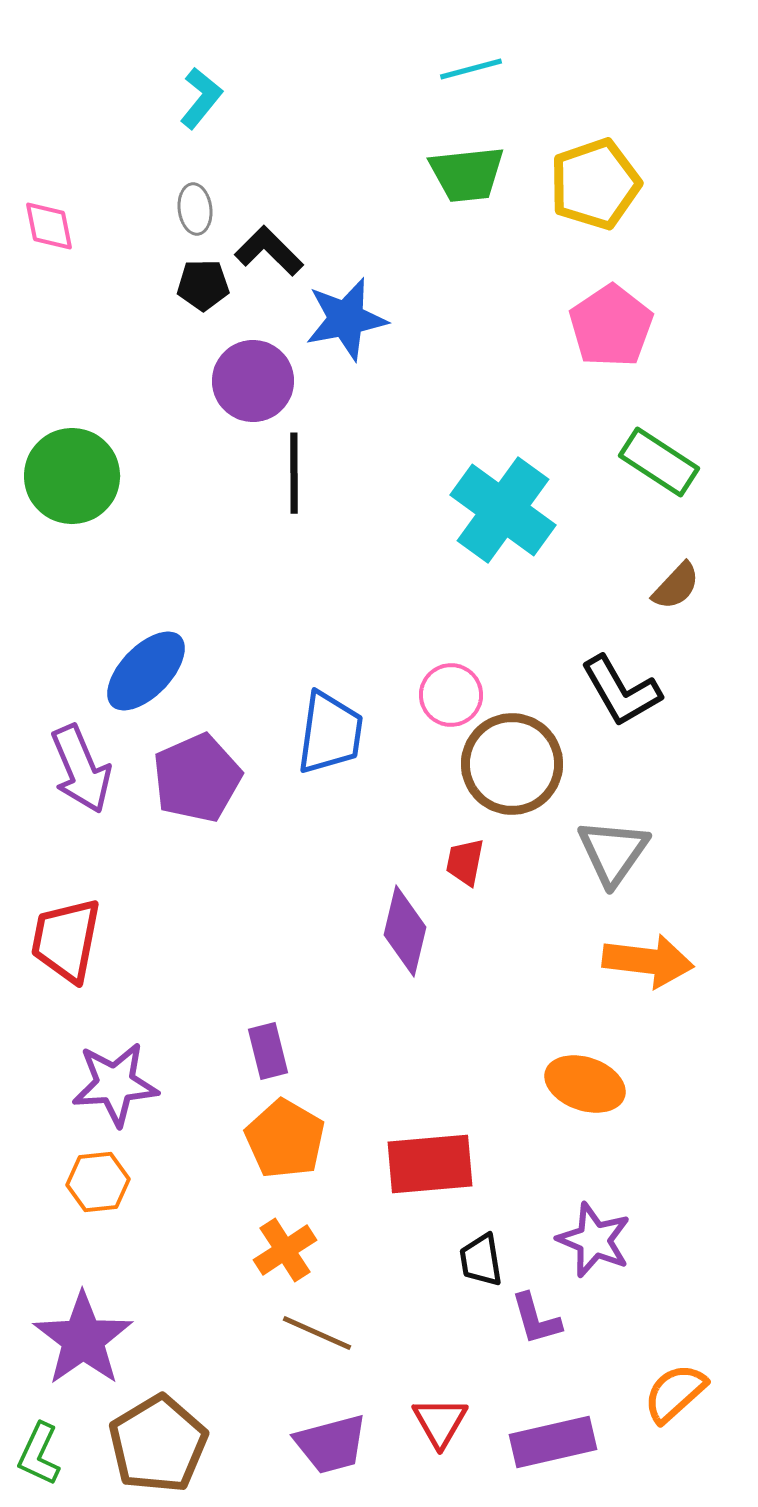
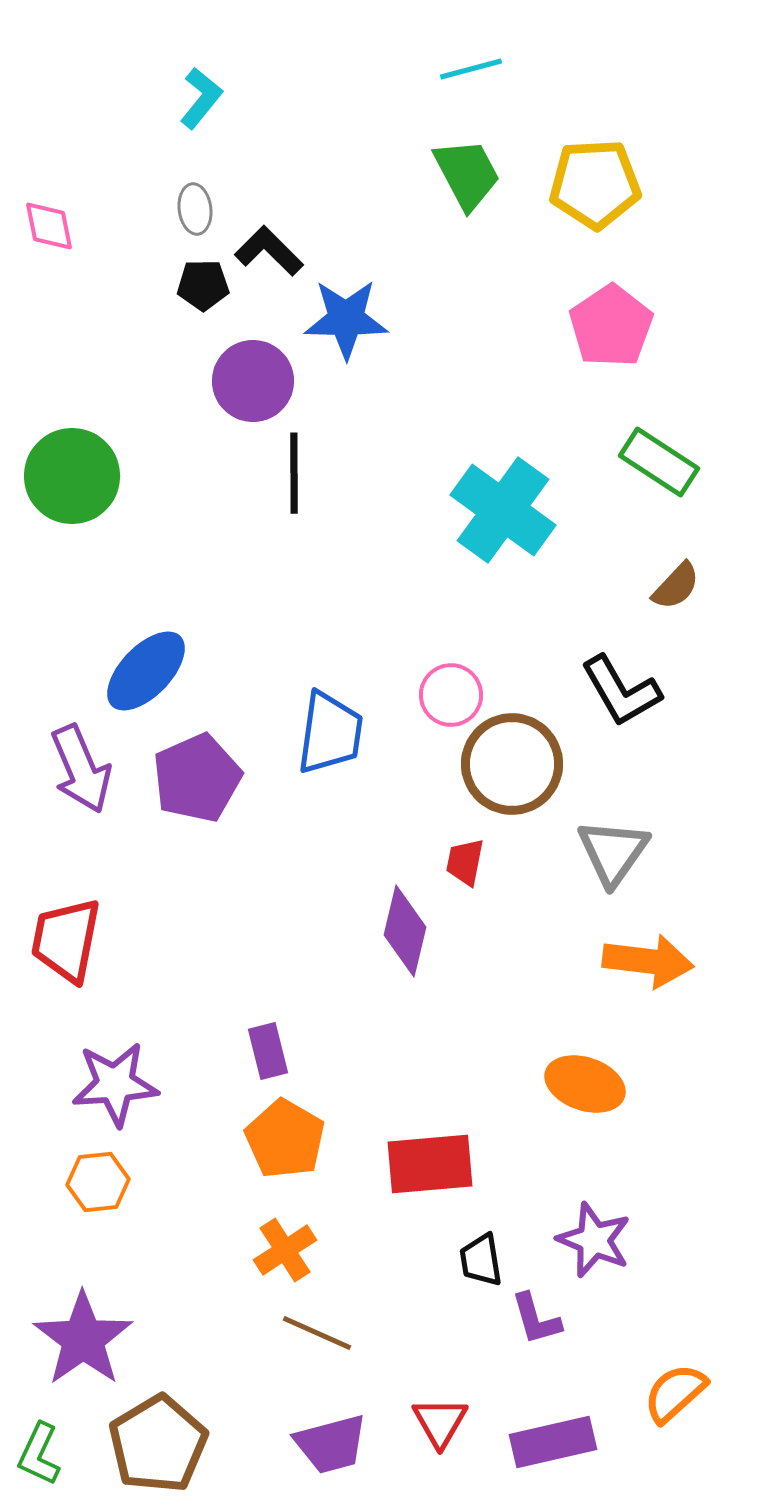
green trapezoid at (467, 174): rotated 112 degrees counterclockwise
yellow pentagon at (595, 184): rotated 16 degrees clockwise
blue star at (346, 319): rotated 12 degrees clockwise
